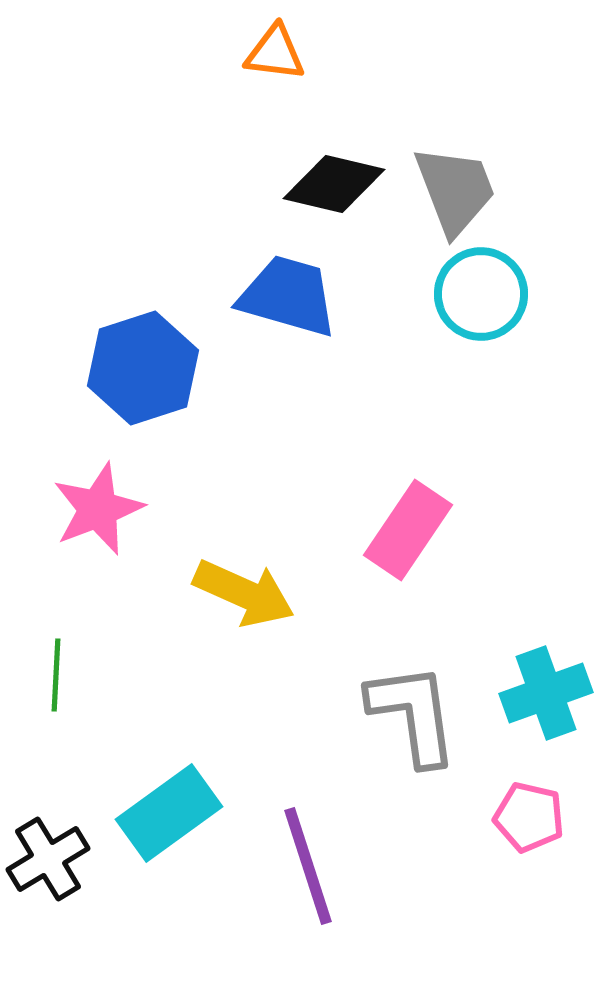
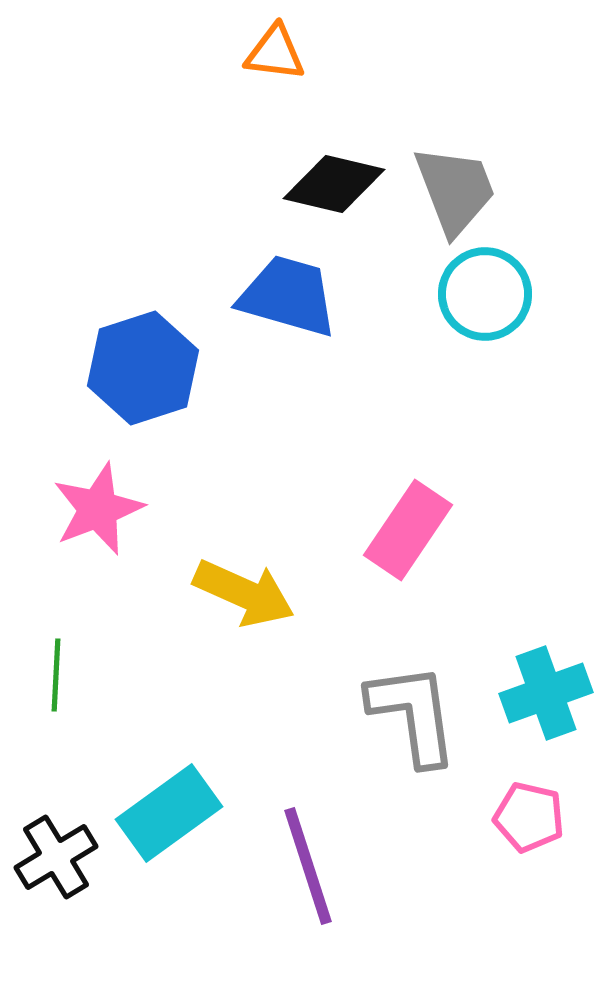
cyan circle: moved 4 px right
black cross: moved 8 px right, 2 px up
